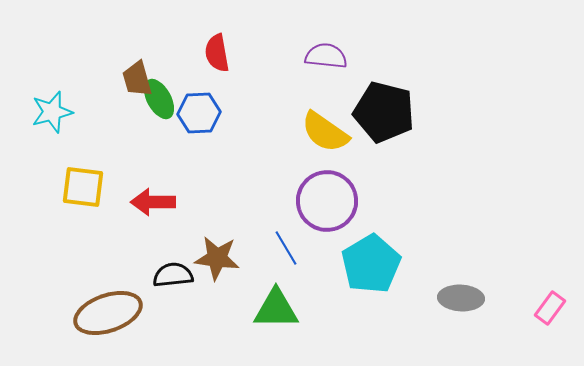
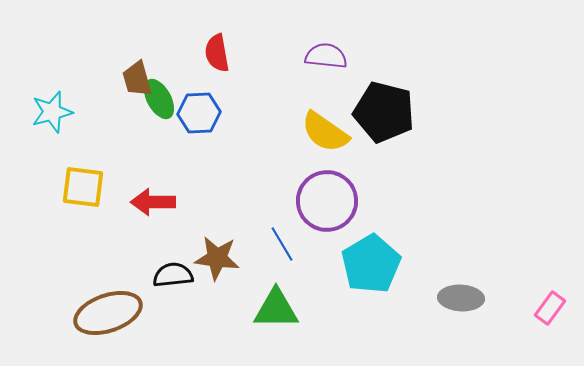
blue line: moved 4 px left, 4 px up
